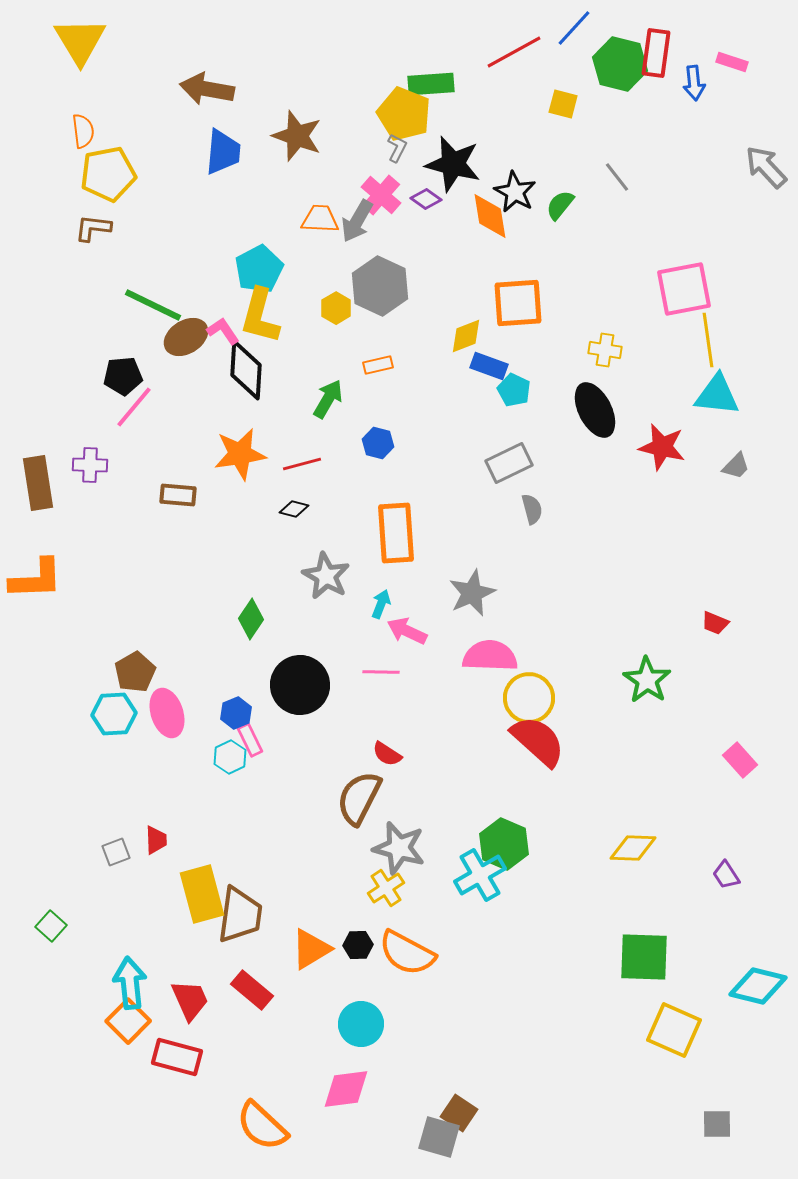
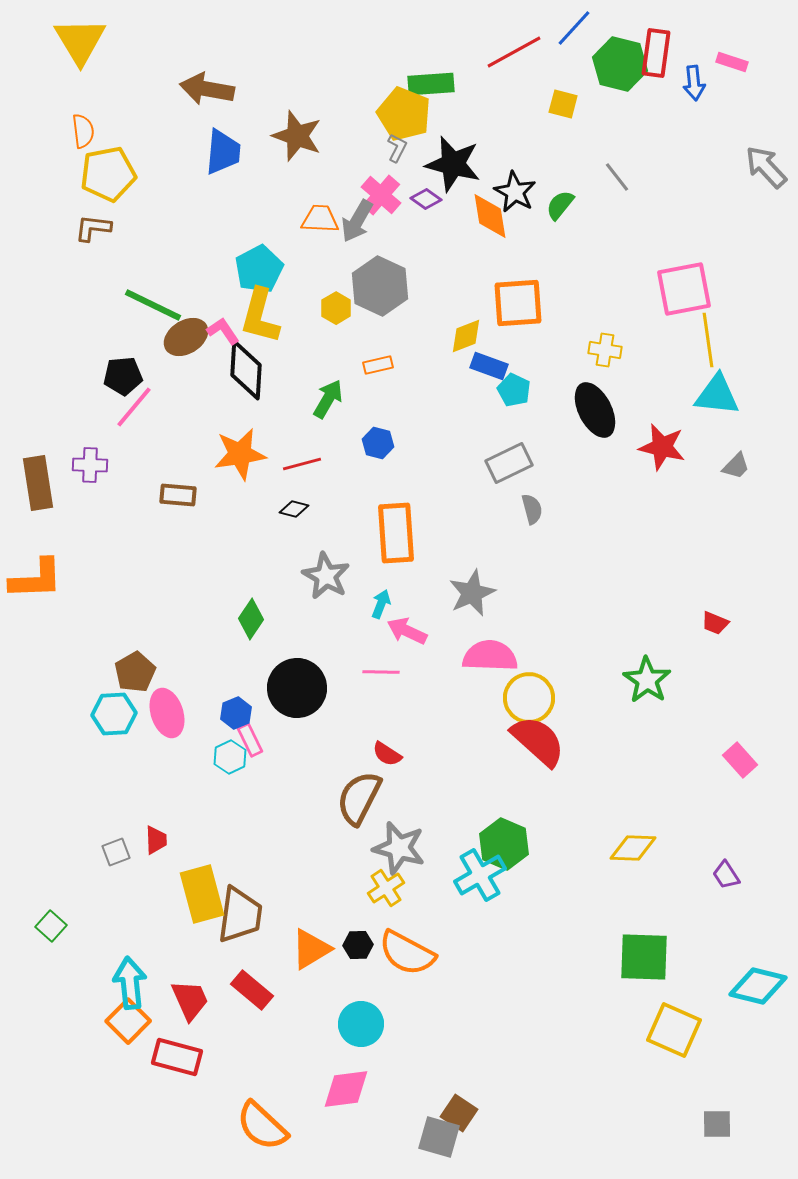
black circle at (300, 685): moved 3 px left, 3 px down
